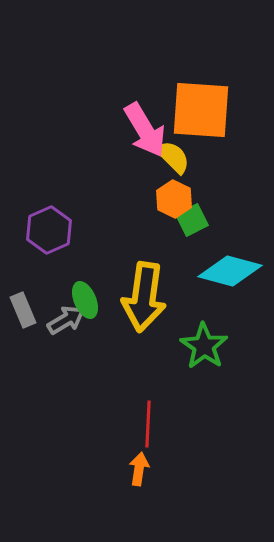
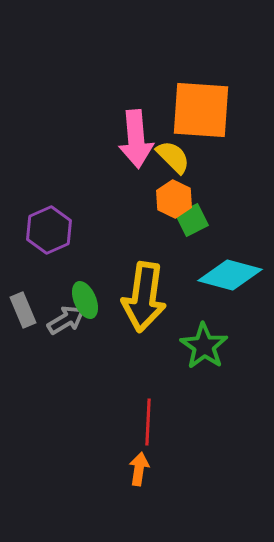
pink arrow: moved 9 px left, 9 px down; rotated 26 degrees clockwise
cyan diamond: moved 4 px down
red line: moved 2 px up
